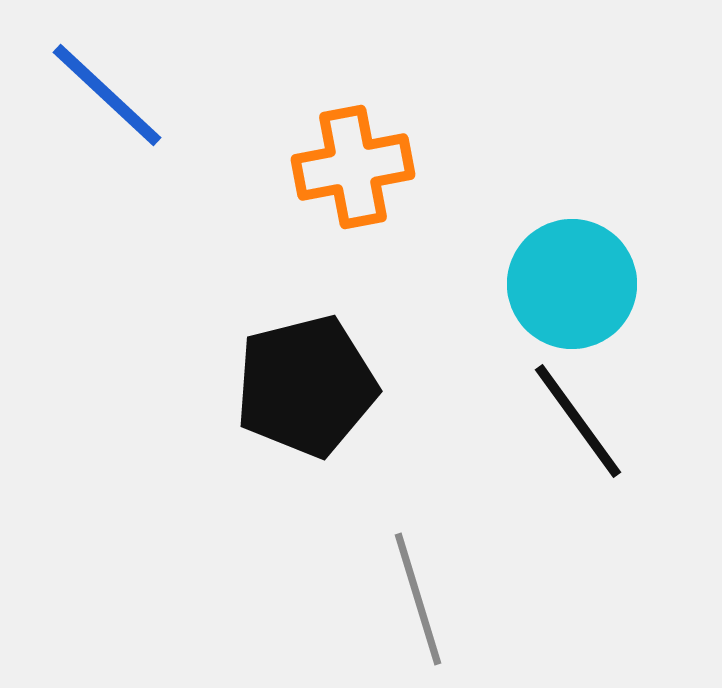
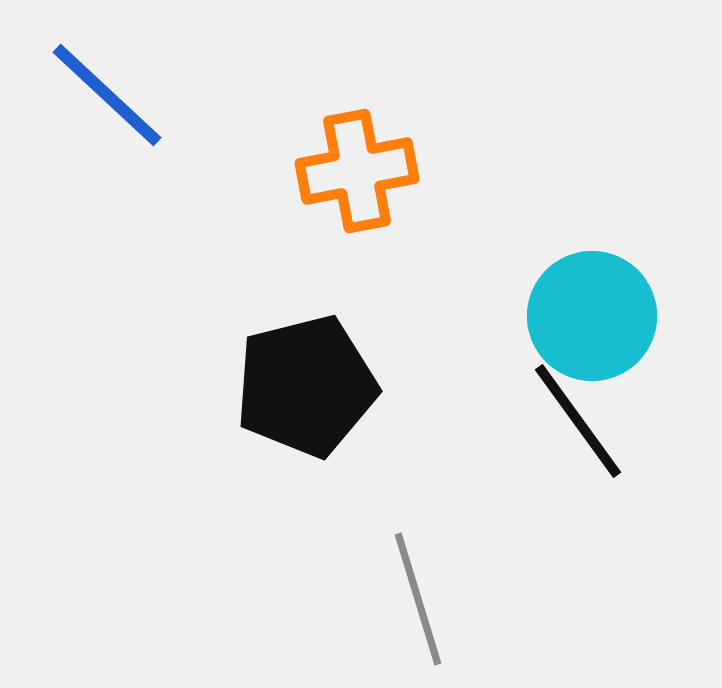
orange cross: moved 4 px right, 4 px down
cyan circle: moved 20 px right, 32 px down
